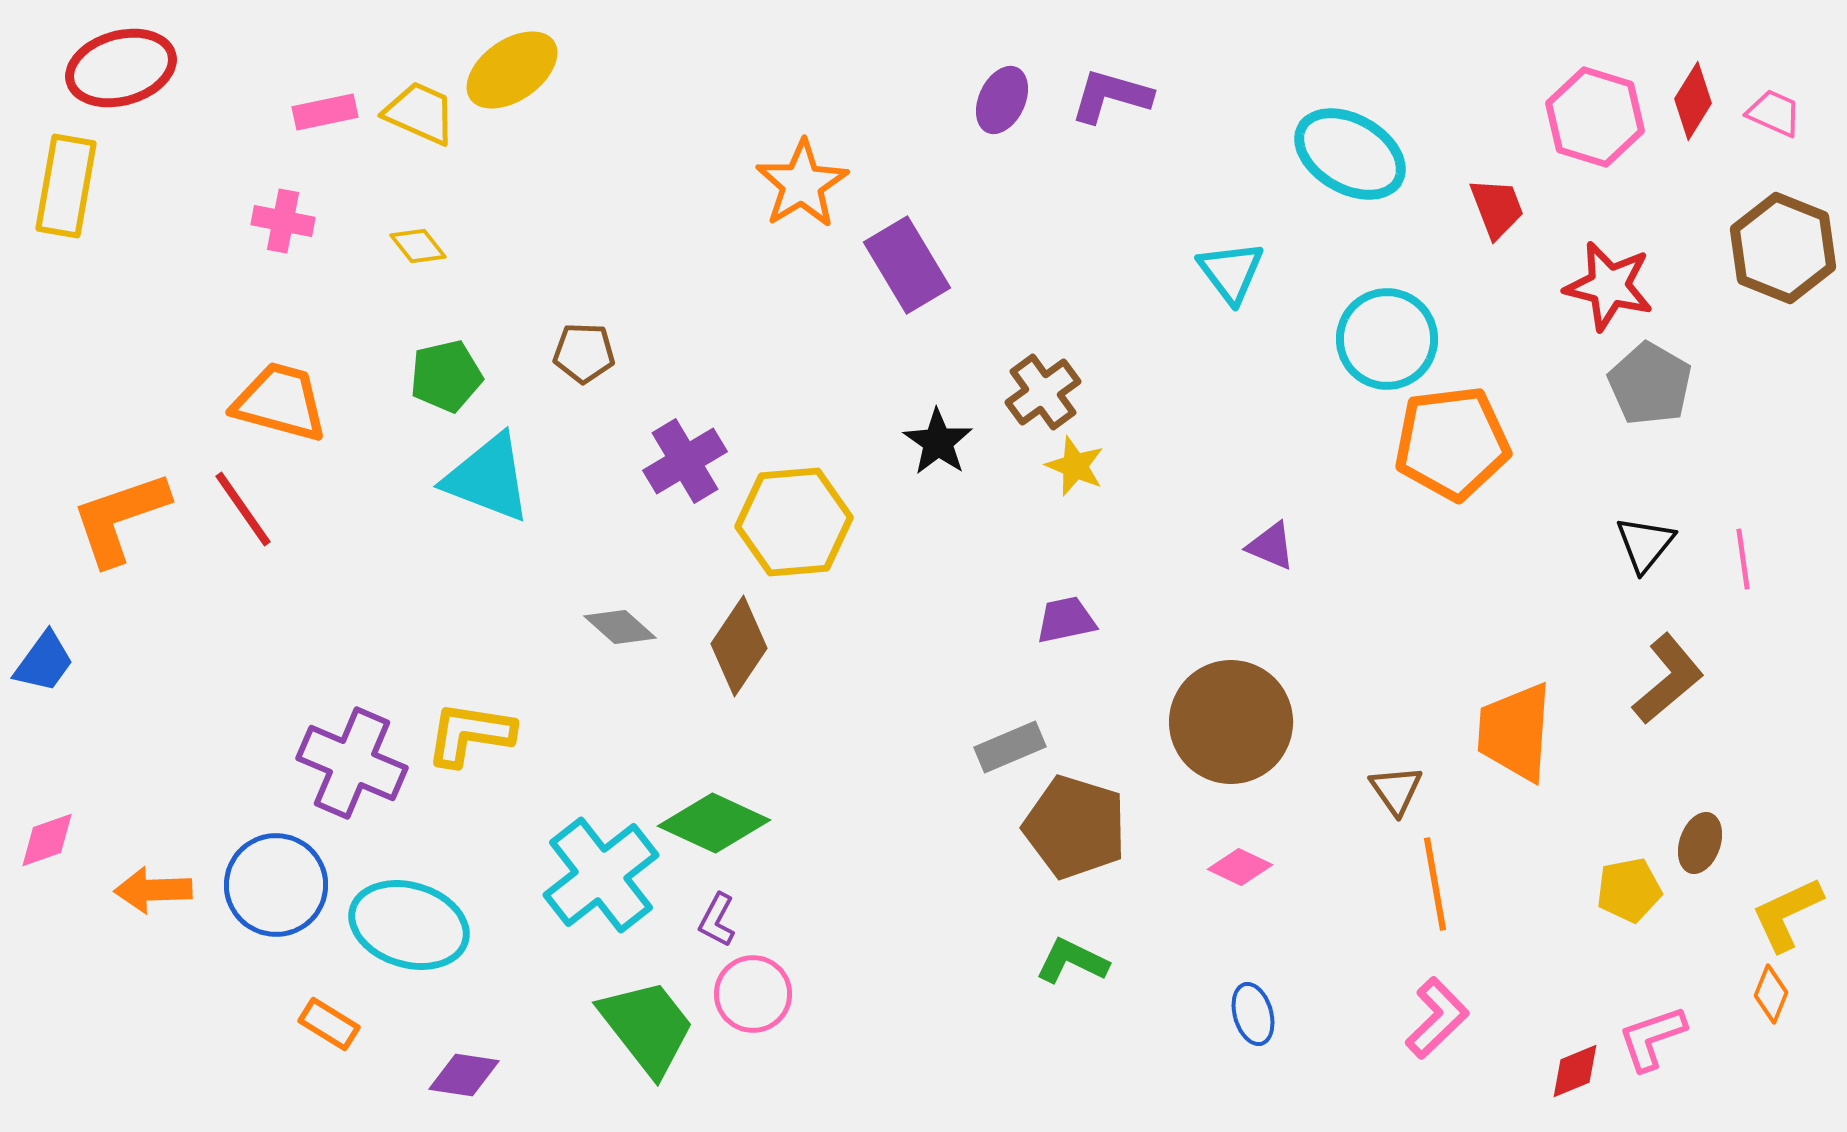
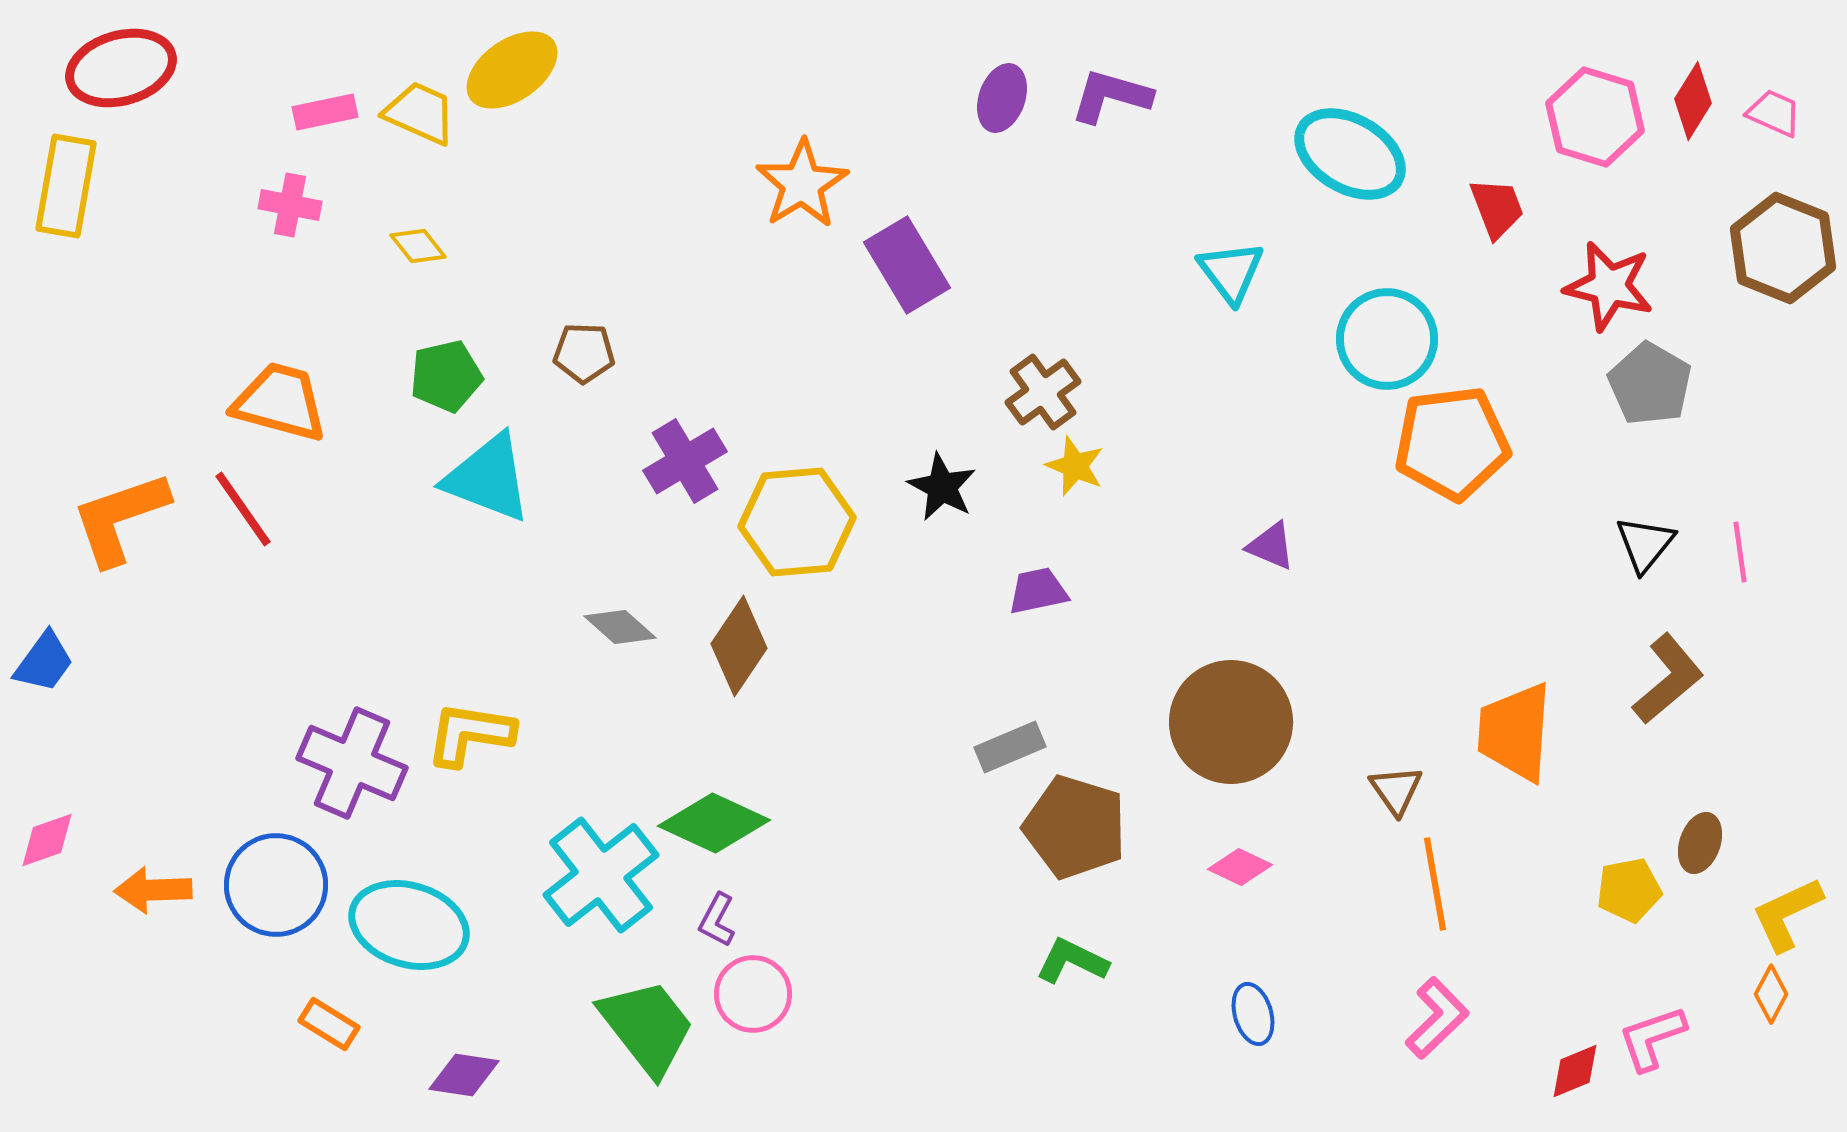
purple ellipse at (1002, 100): moved 2 px up; rotated 6 degrees counterclockwise
pink cross at (283, 221): moved 7 px right, 16 px up
black star at (938, 442): moved 4 px right, 45 px down; rotated 6 degrees counterclockwise
yellow hexagon at (794, 522): moved 3 px right
pink line at (1743, 559): moved 3 px left, 7 px up
purple trapezoid at (1066, 620): moved 28 px left, 29 px up
orange diamond at (1771, 994): rotated 6 degrees clockwise
